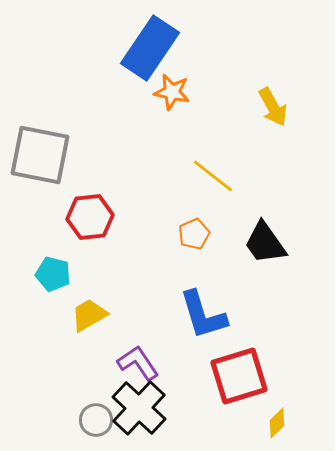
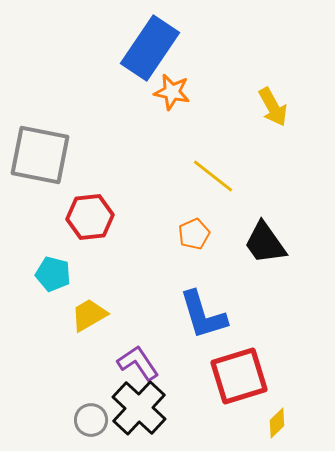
gray circle: moved 5 px left
